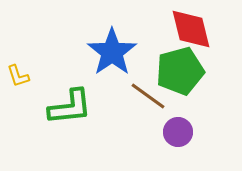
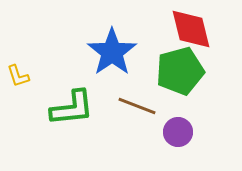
brown line: moved 11 px left, 10 px down; rotated 15 degrees counterclockwise
green L-shape: moved 2 px right, 1 px down
